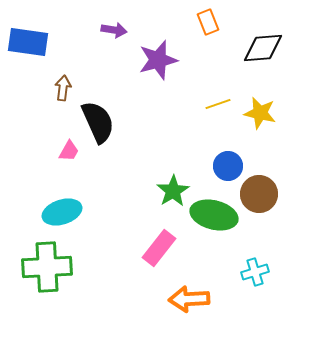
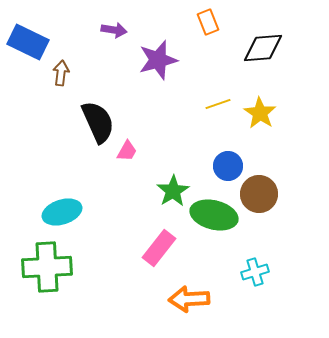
blue rectangle: rotated 18 degrees clockwise
brown arrow: moved 2 px left, 15 px up
yellow star: rotated 20 degrees clockwise
pink trapezoid: moved 58 px right
